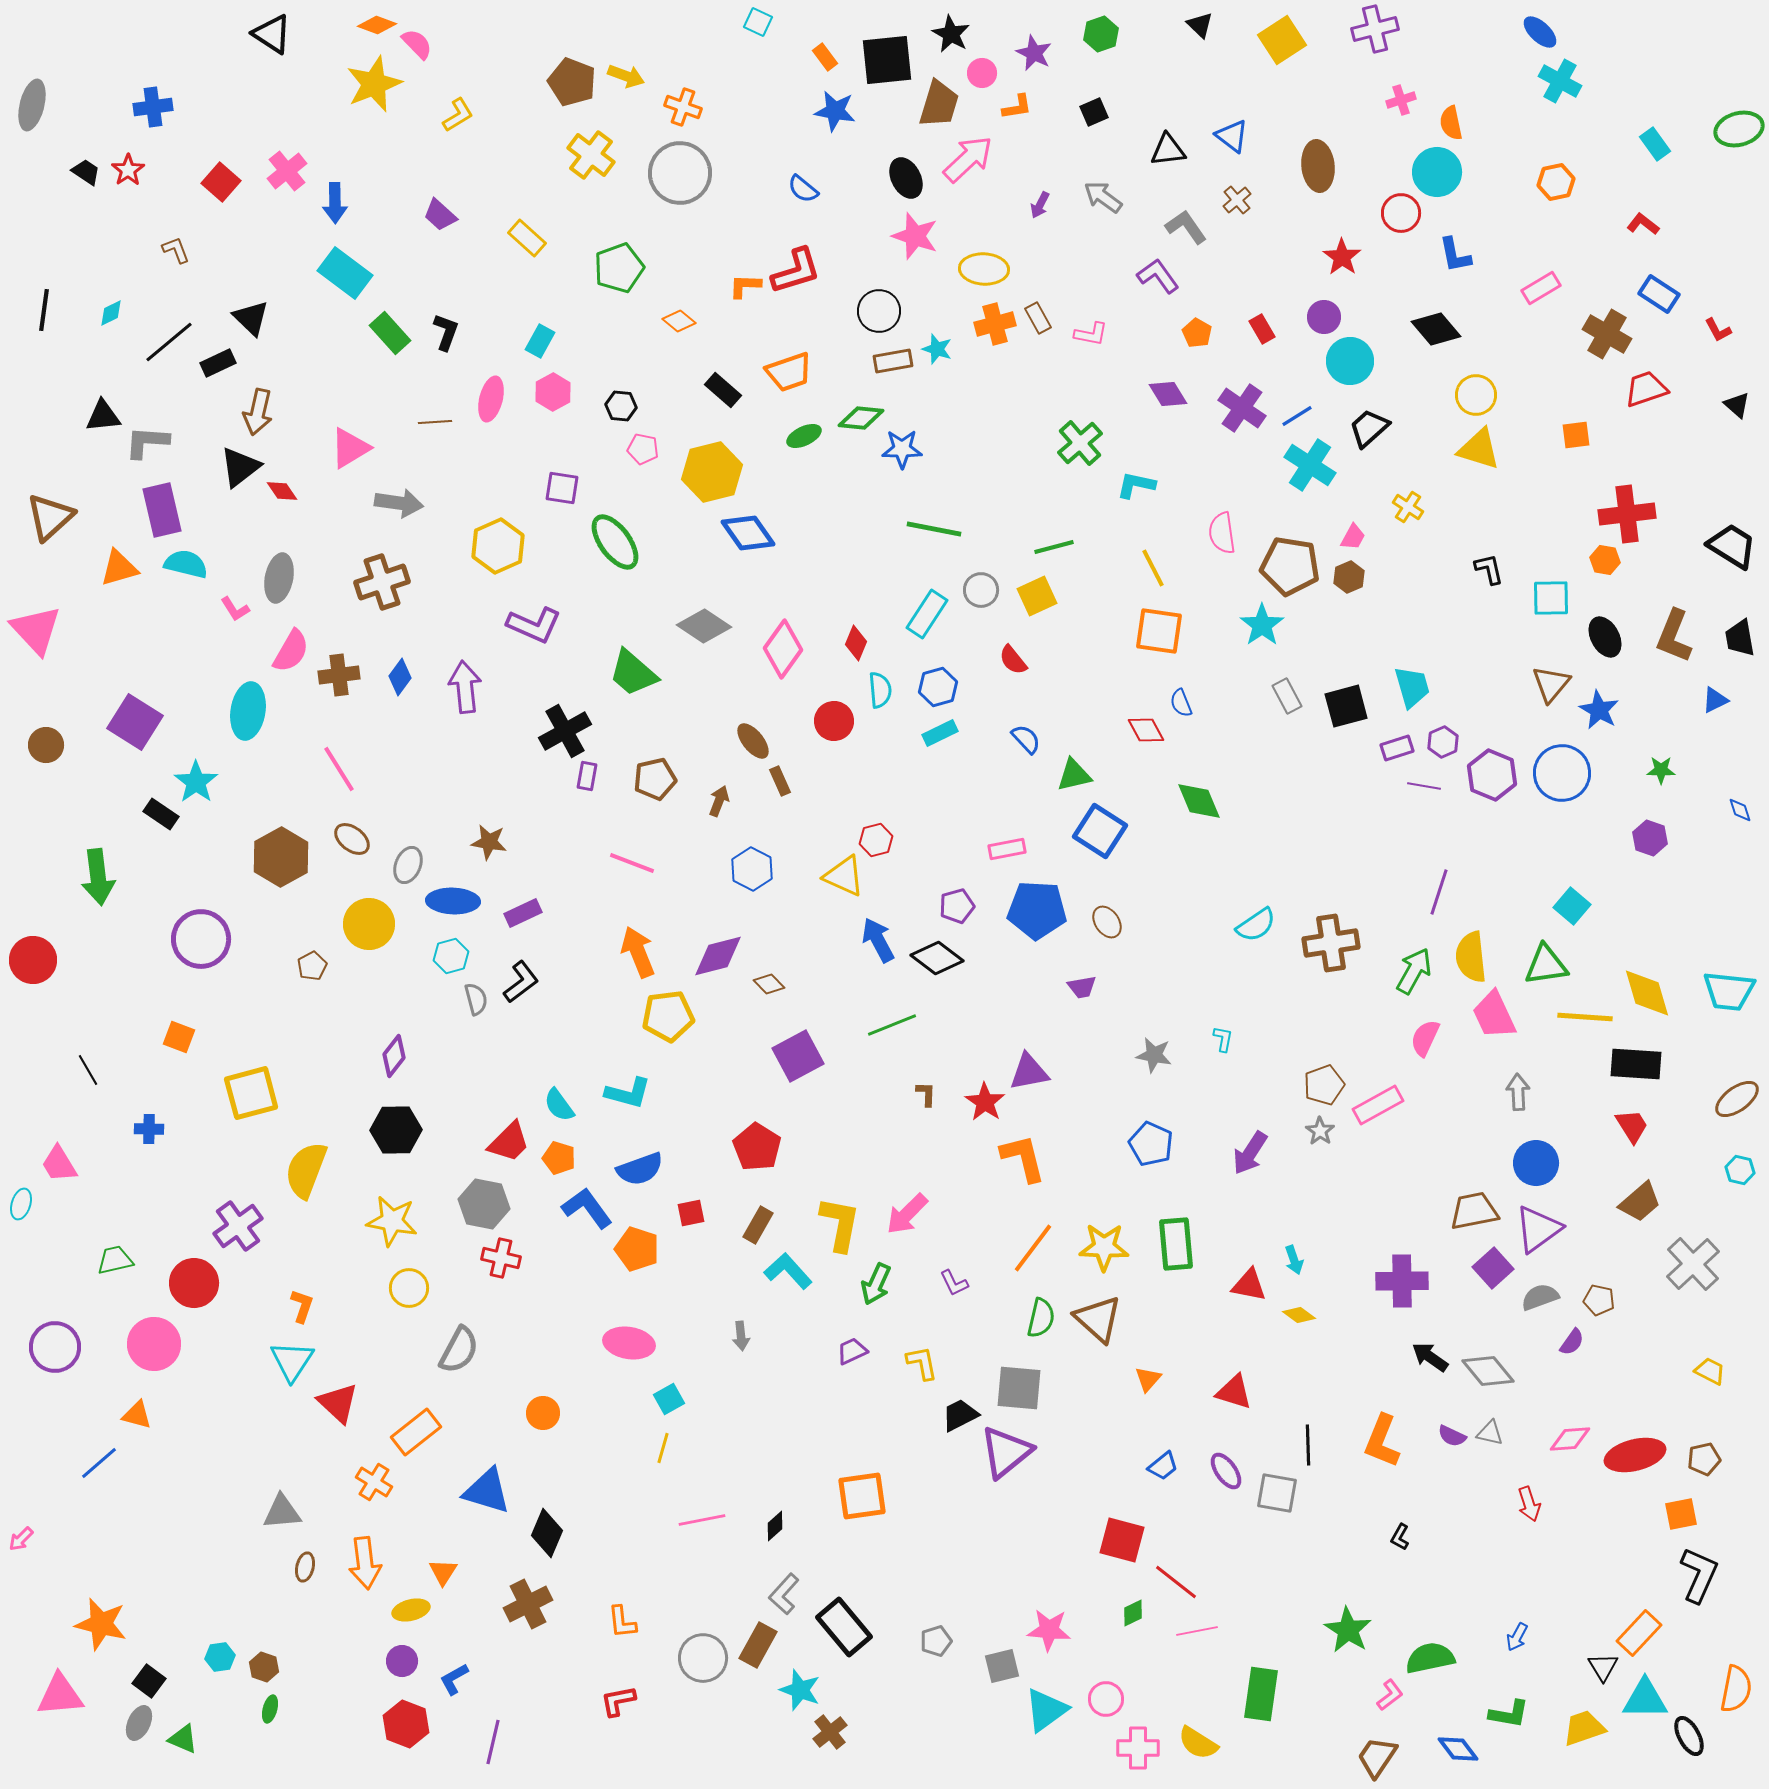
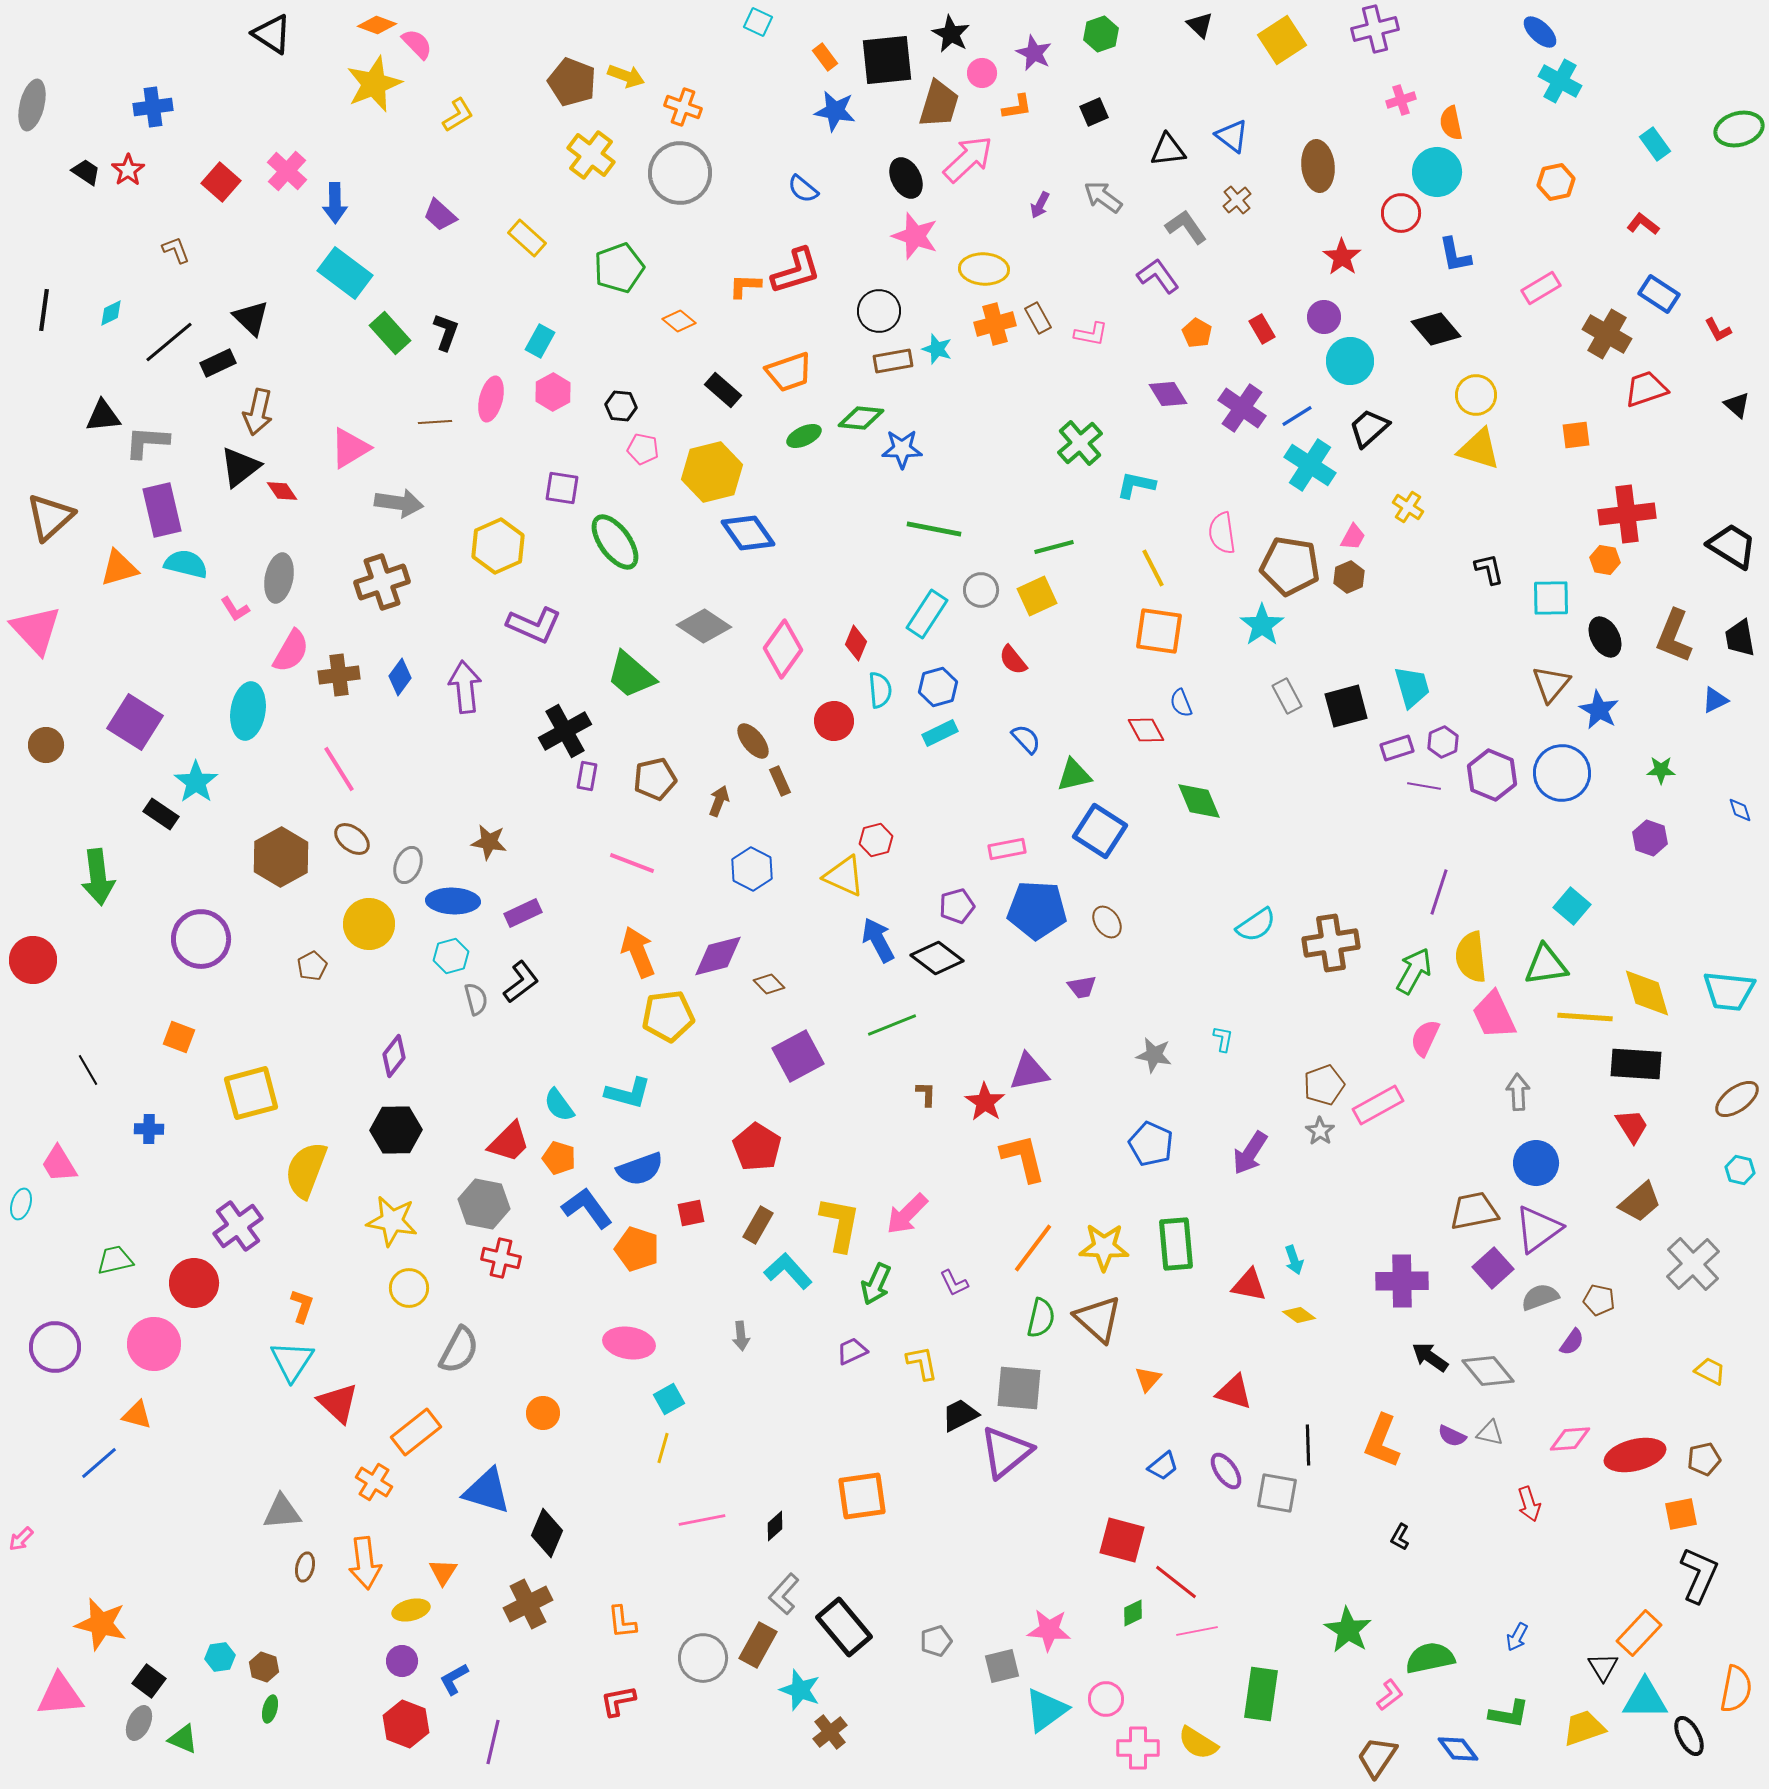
pink cross at (287, 171): rotated 9 degrees counterclockwise
green trapezoid at (633, 673): moved 2 px left, 2 px down
